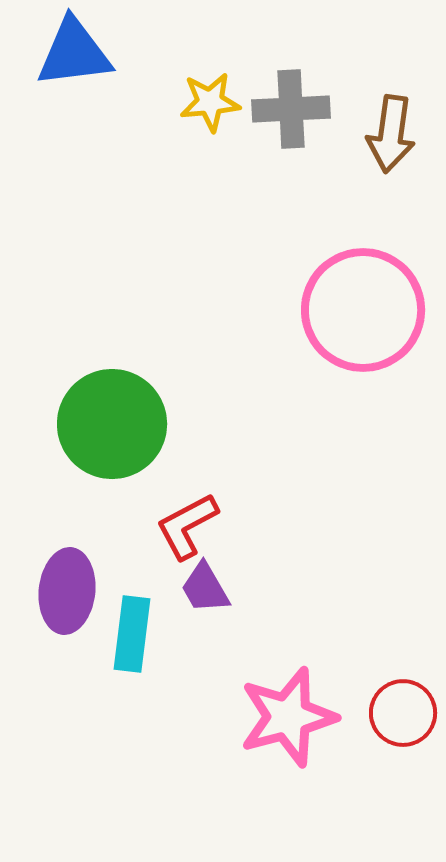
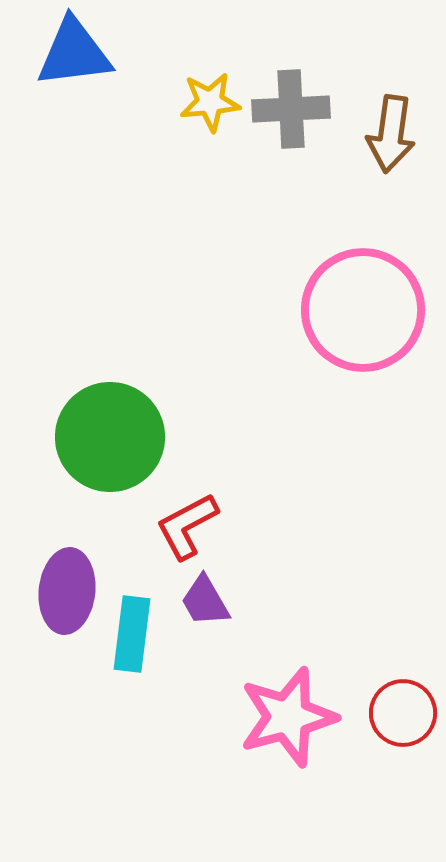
green circle: moved 2 px left, 13 px down
purple trapezoid: moved 13 px down
